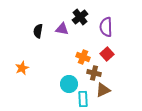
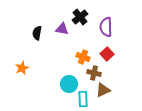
black semicircle: moved 1 px left, 2 px down
